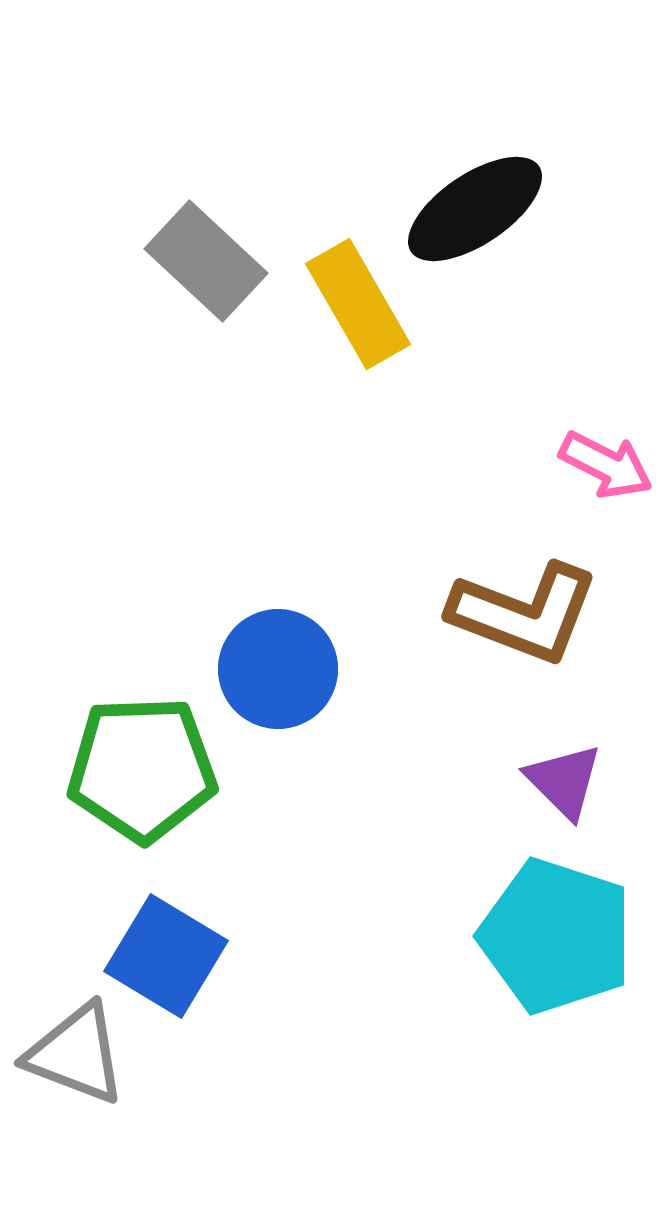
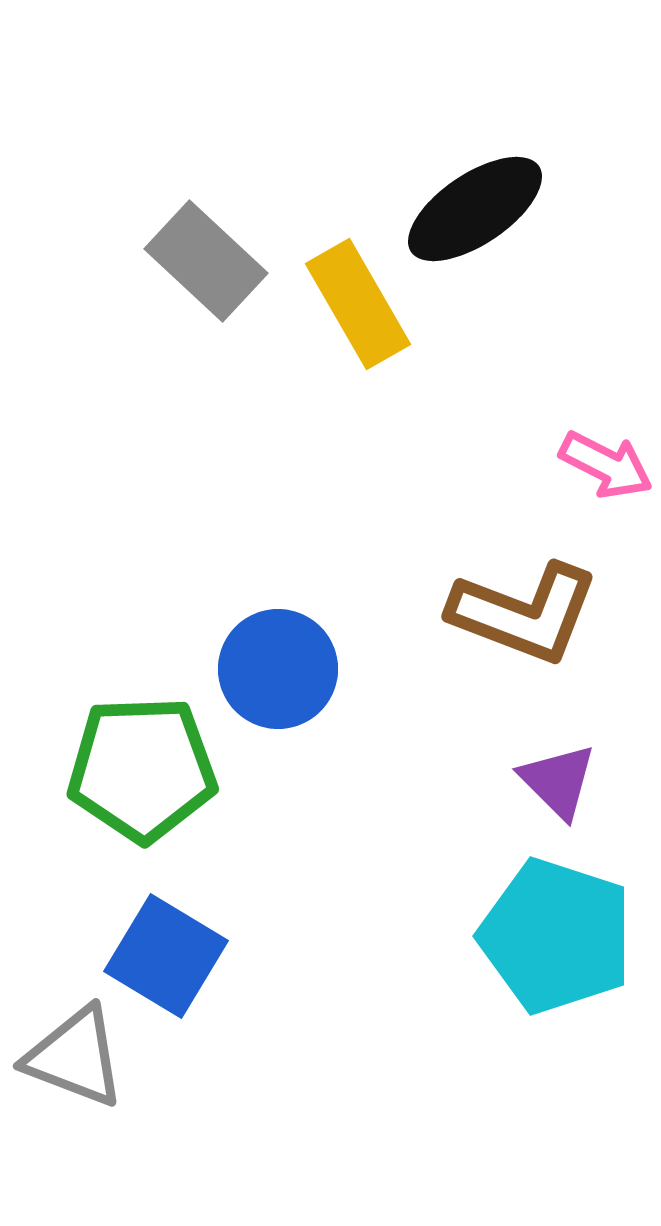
purple triangle: moved 6 px left
gray triangle: moved 1 px left, 3 px down
